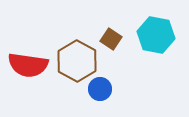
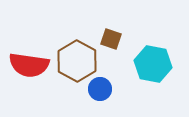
cyan hexagon: moved 3 px left, 29 px down
brown square: rotated 15 degrees counterclockwise
red semicircle: moved 1 px right
